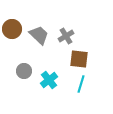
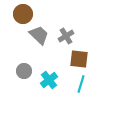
brown circle: moved 11 px right, 15 px up
